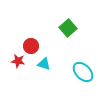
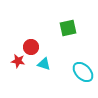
green square: rotated 30 degrees clockwise
red circle: moved 1 px down
